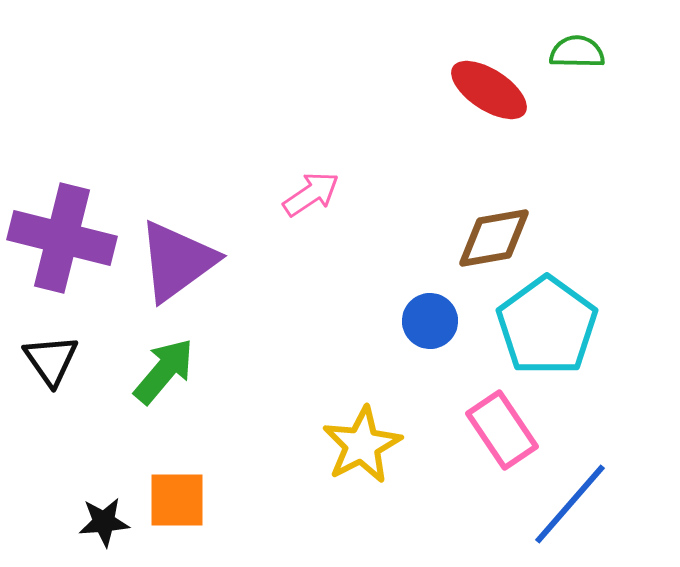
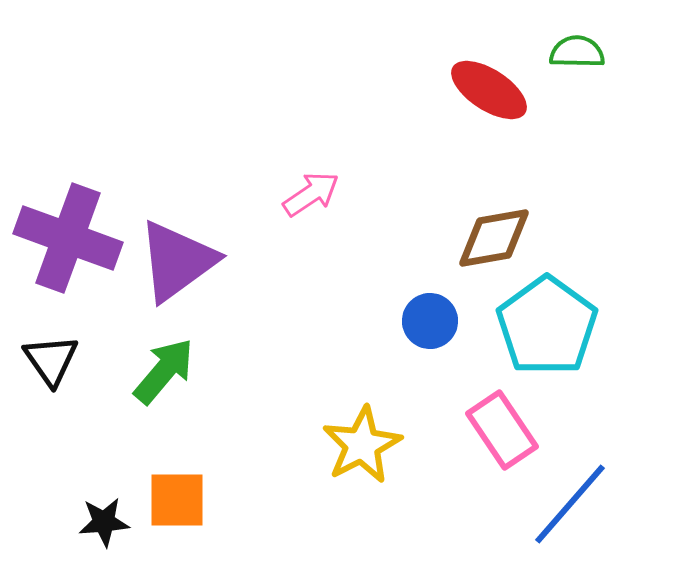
purple cross: moved 6 px right; rotated 6 degrees clockwise
